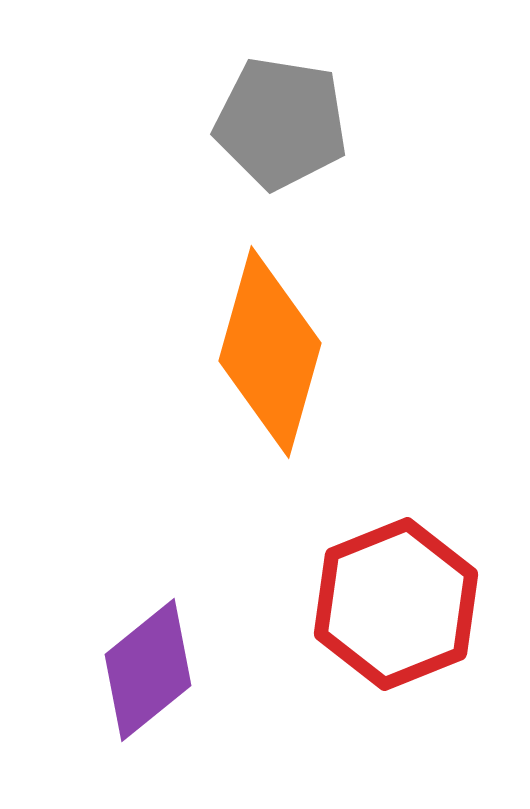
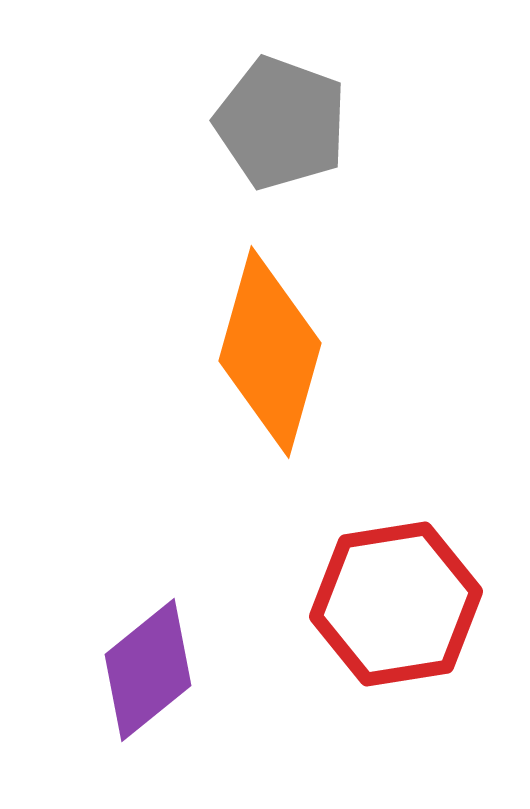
gray pentagon: rotated 11 degrees clockwise
red hexagon: rotated 13 degrees clockwise
